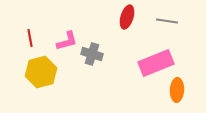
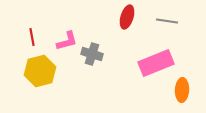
red line: moved 2 px right, 1 px up
yellow hexagon: moved 1 px left, 1 px up
orange ellipse: moved 5 px right
